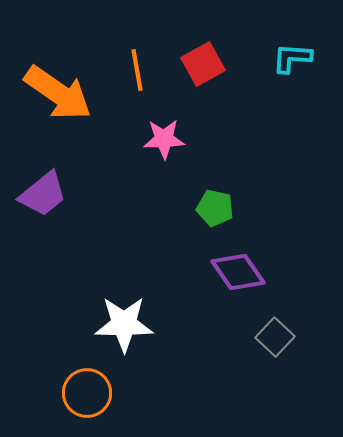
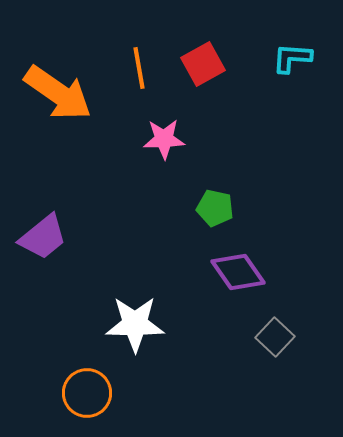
orange line: moved 2 px right, 2 px up
purple trapezoid: moved 43 px down
white star: moved 11 px right
